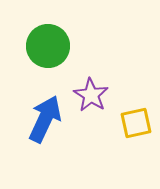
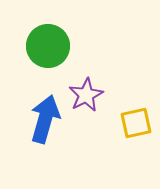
purple star: moved 5 px left; rotated 12 degrees clockwise
blue arrow: rotated 9 degrees counterclockwise
